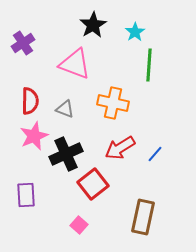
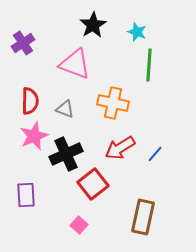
cyan star: moved 2 px right; rotated 18 degrees counterclockwise
